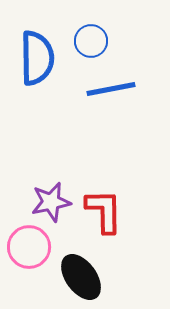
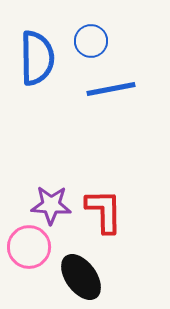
purple star: moved 3 px down; rotated 15 degrees clockwise
